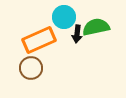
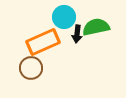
orange rectangle: moved 4 px right, 2 px down
